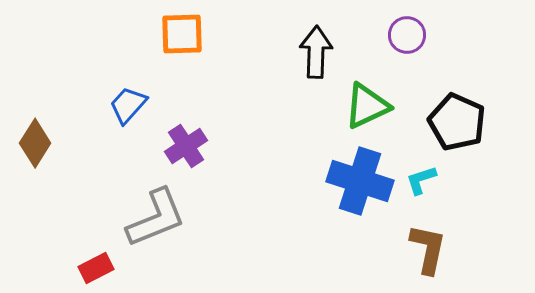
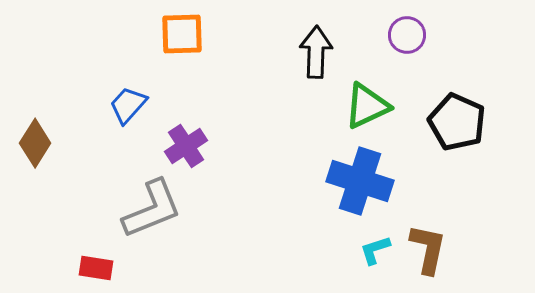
cyan L-shape: moved 46 px left, 70 px down
gray L-shape: moved 4 px left, 9 px up
red rectangle: rotated 36 degrees clockwise
